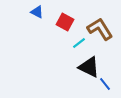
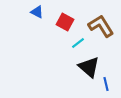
brown L-shape: moved 1 px right, 3 px up
cyan line: moved 1 px left
black triangle: rotated 15 degrees clockwise
blue line: moved 1 px right; rotated 24 degrees clockwise
